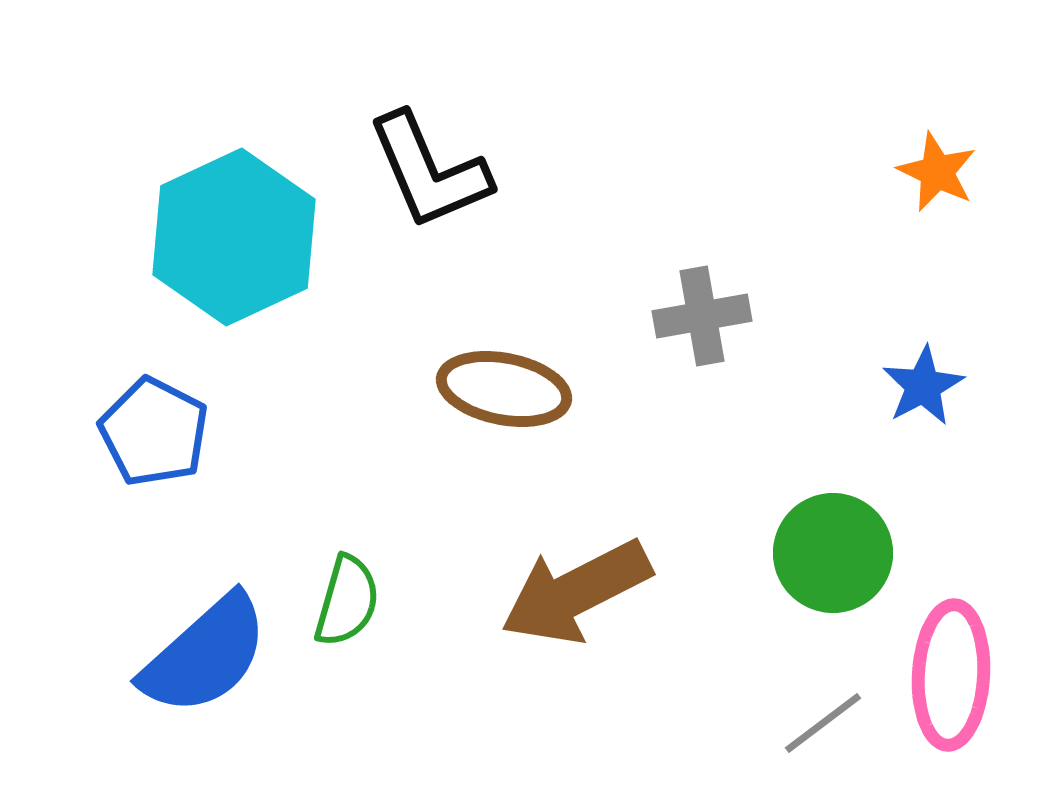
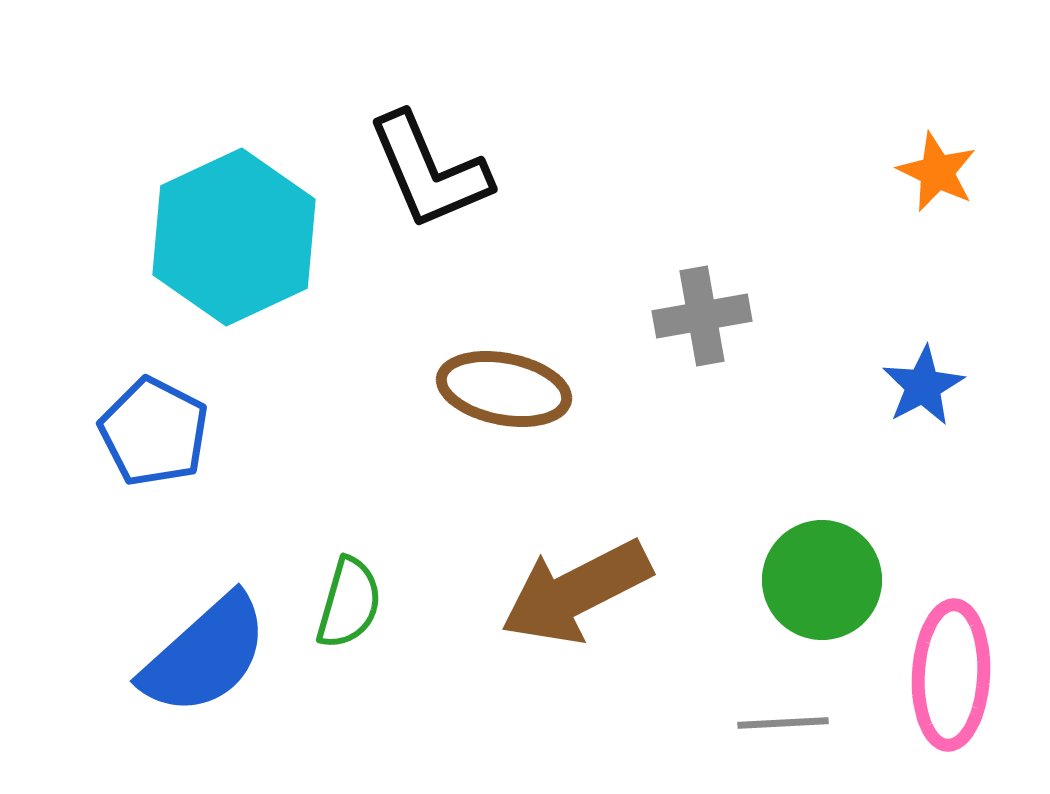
green circle: moved 11 px left, 27 px down
green semicircle: moved 2 px right, 2 px down
gray line: moved 40 px left; rotated 34 degrees clockwise
